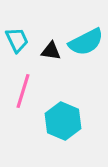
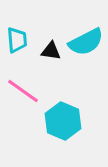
cyan trapezoid: rotated 20 degrees clockwise
pink line: rotated 72 degrees counterclockwise
